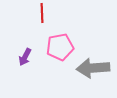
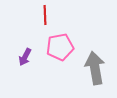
red line: moved 3 px right, 2 px down
gray arrow: moved 2 px right; rotated 84 degrees clockwise
